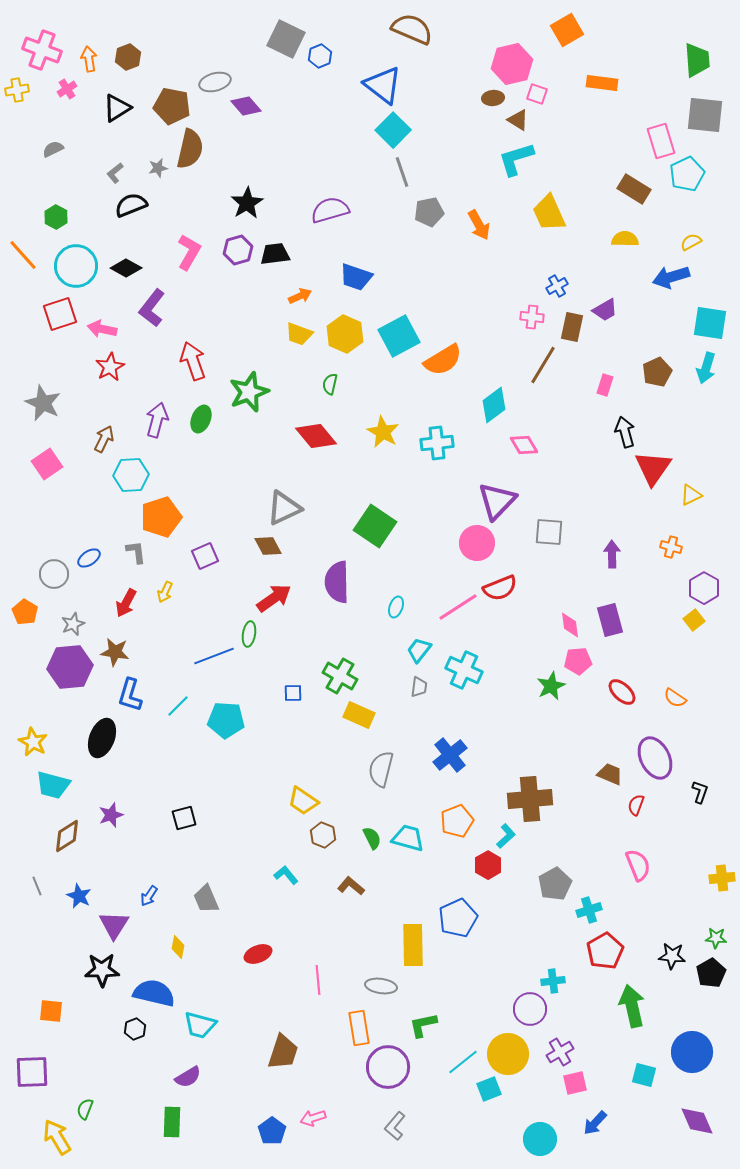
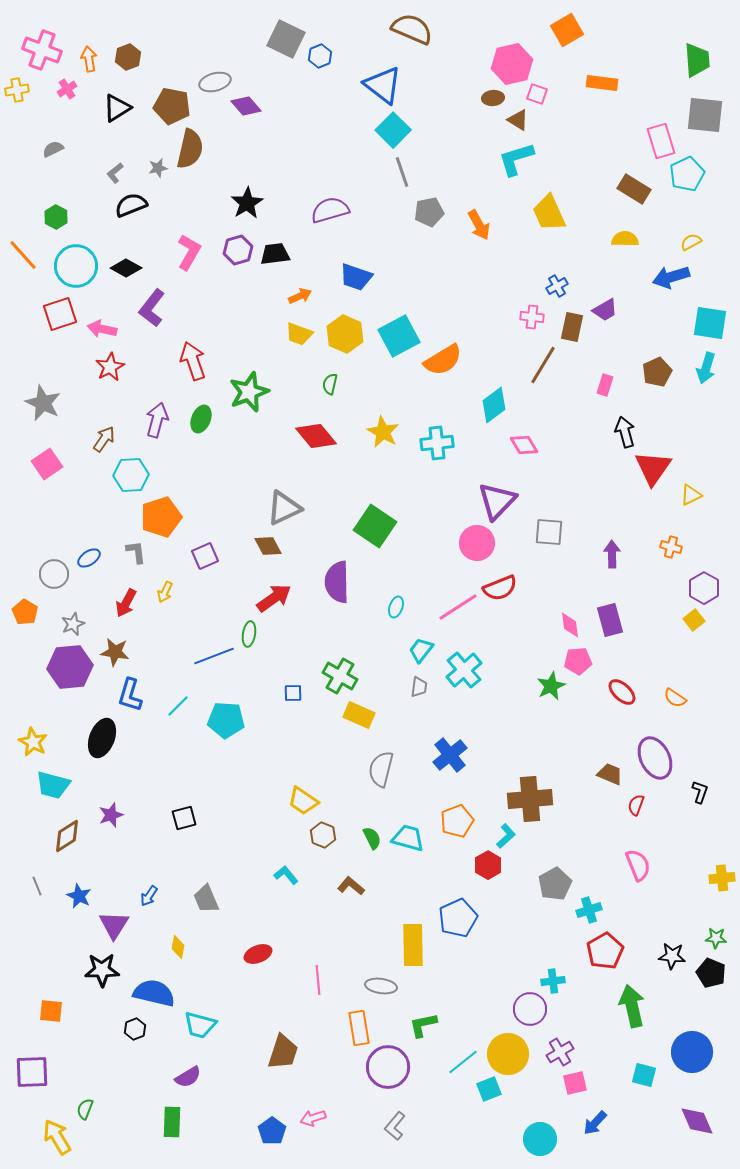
brown arrow at (104, 439): rotated 8 degrees clockwise
cyan trapezoid at (419, 650): moved 2 px right
cyan cross at (464, 670): rotated 24 degrees clockwise
black pentagon at (711, 973): rotated 20 degrees counterclockwise
